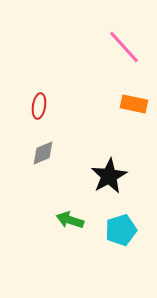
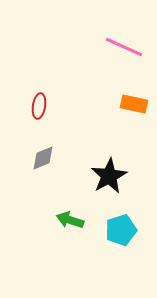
pink line: rotated 24 degrees counterclockwise
gray diamond: moved 5 px down
